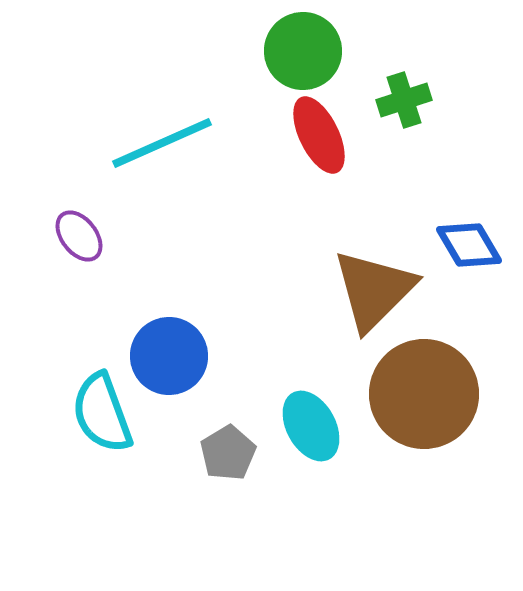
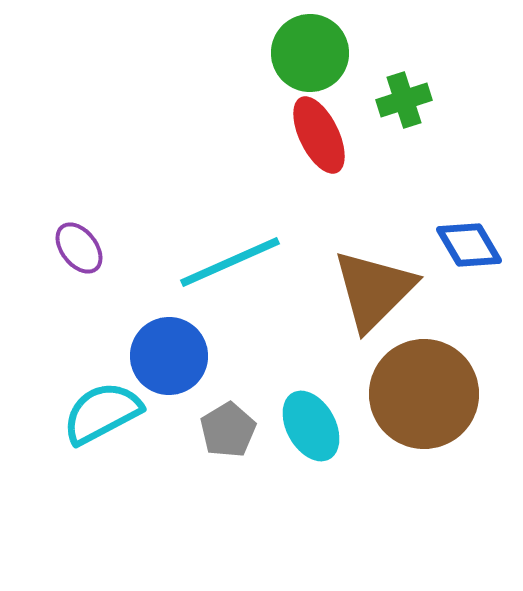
green circle: moved 7 px right, 2 px down
cyan line: moved 68 px right, 119 px down
purple ellipse: moved 12 px down
cyan semicircle: rotated 82 degrees clockwise
gray pentagon: moved 23 px up
